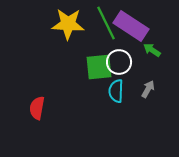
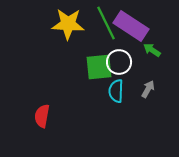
red semicircle: moved 5 px right, 8 px down
